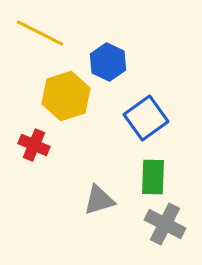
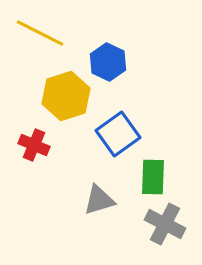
blue square: moved 28 px left, 16 px down
